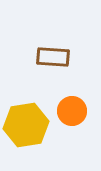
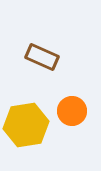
brown rectangle: moved 11 px left; rotated 20 degrees clockwise
